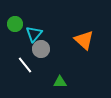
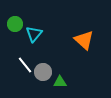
gray circle: moved 2 px right, 23 px down
